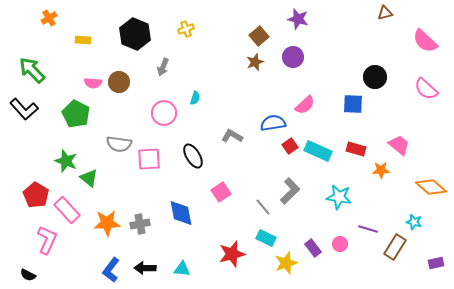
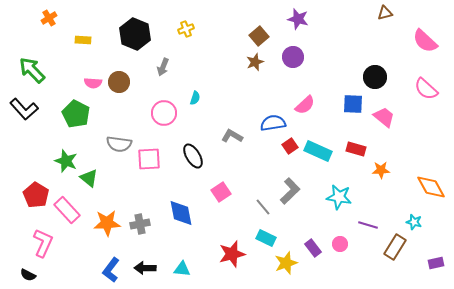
pink trapezoid at (399, 145): moved 15 px left, 28 px up
orange diamond at (431, 187): rotated 20 degrees clockwise
purple line at (368, 229): moved 4 px up
pink L-shape at (47, 240): moved 4 px left, 3 px down
